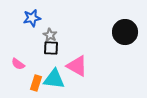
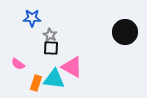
blue star: rotated 12 degrees clockwise
pink triangle: moved 5 px left, 1 px down
